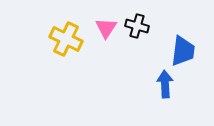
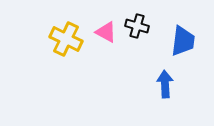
pink triangle: moved 4 px down; rotated 35 degrees counterclockwise
blue trapezoid: moved 10 px up
